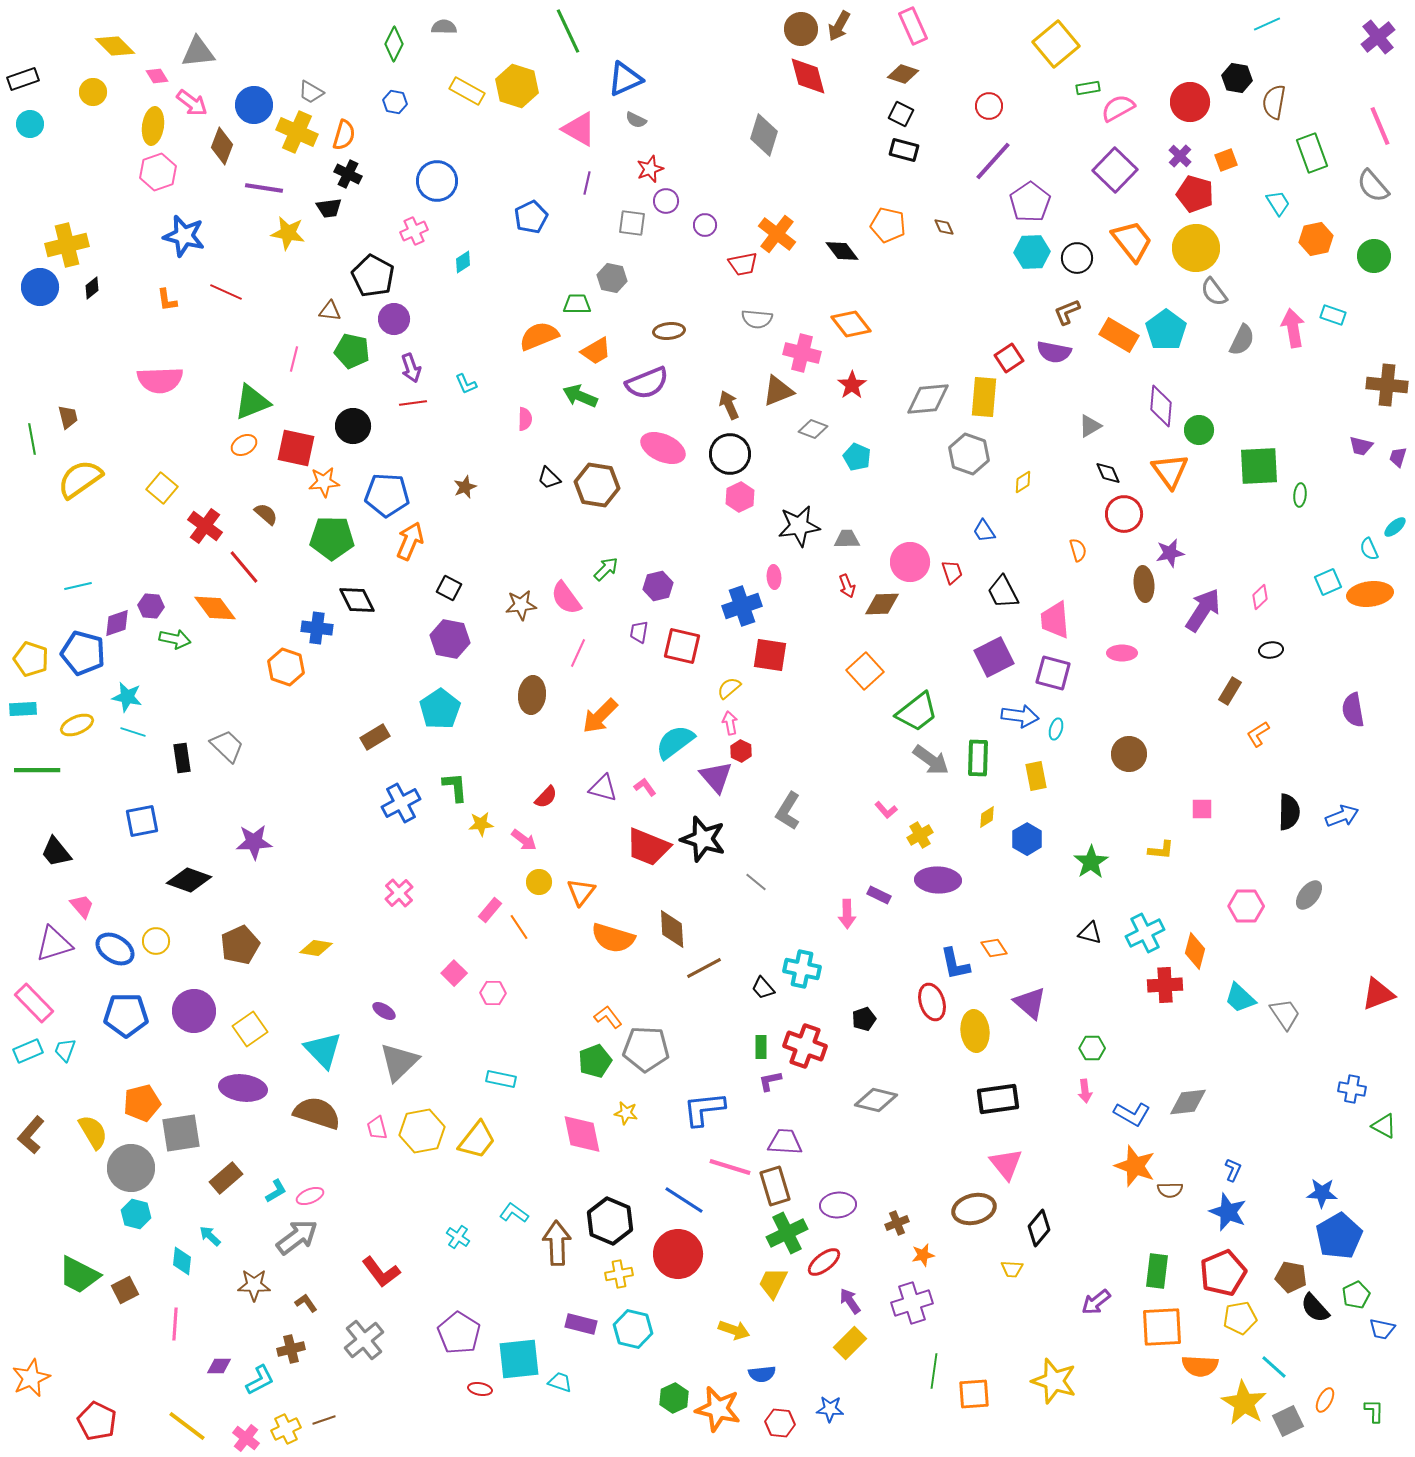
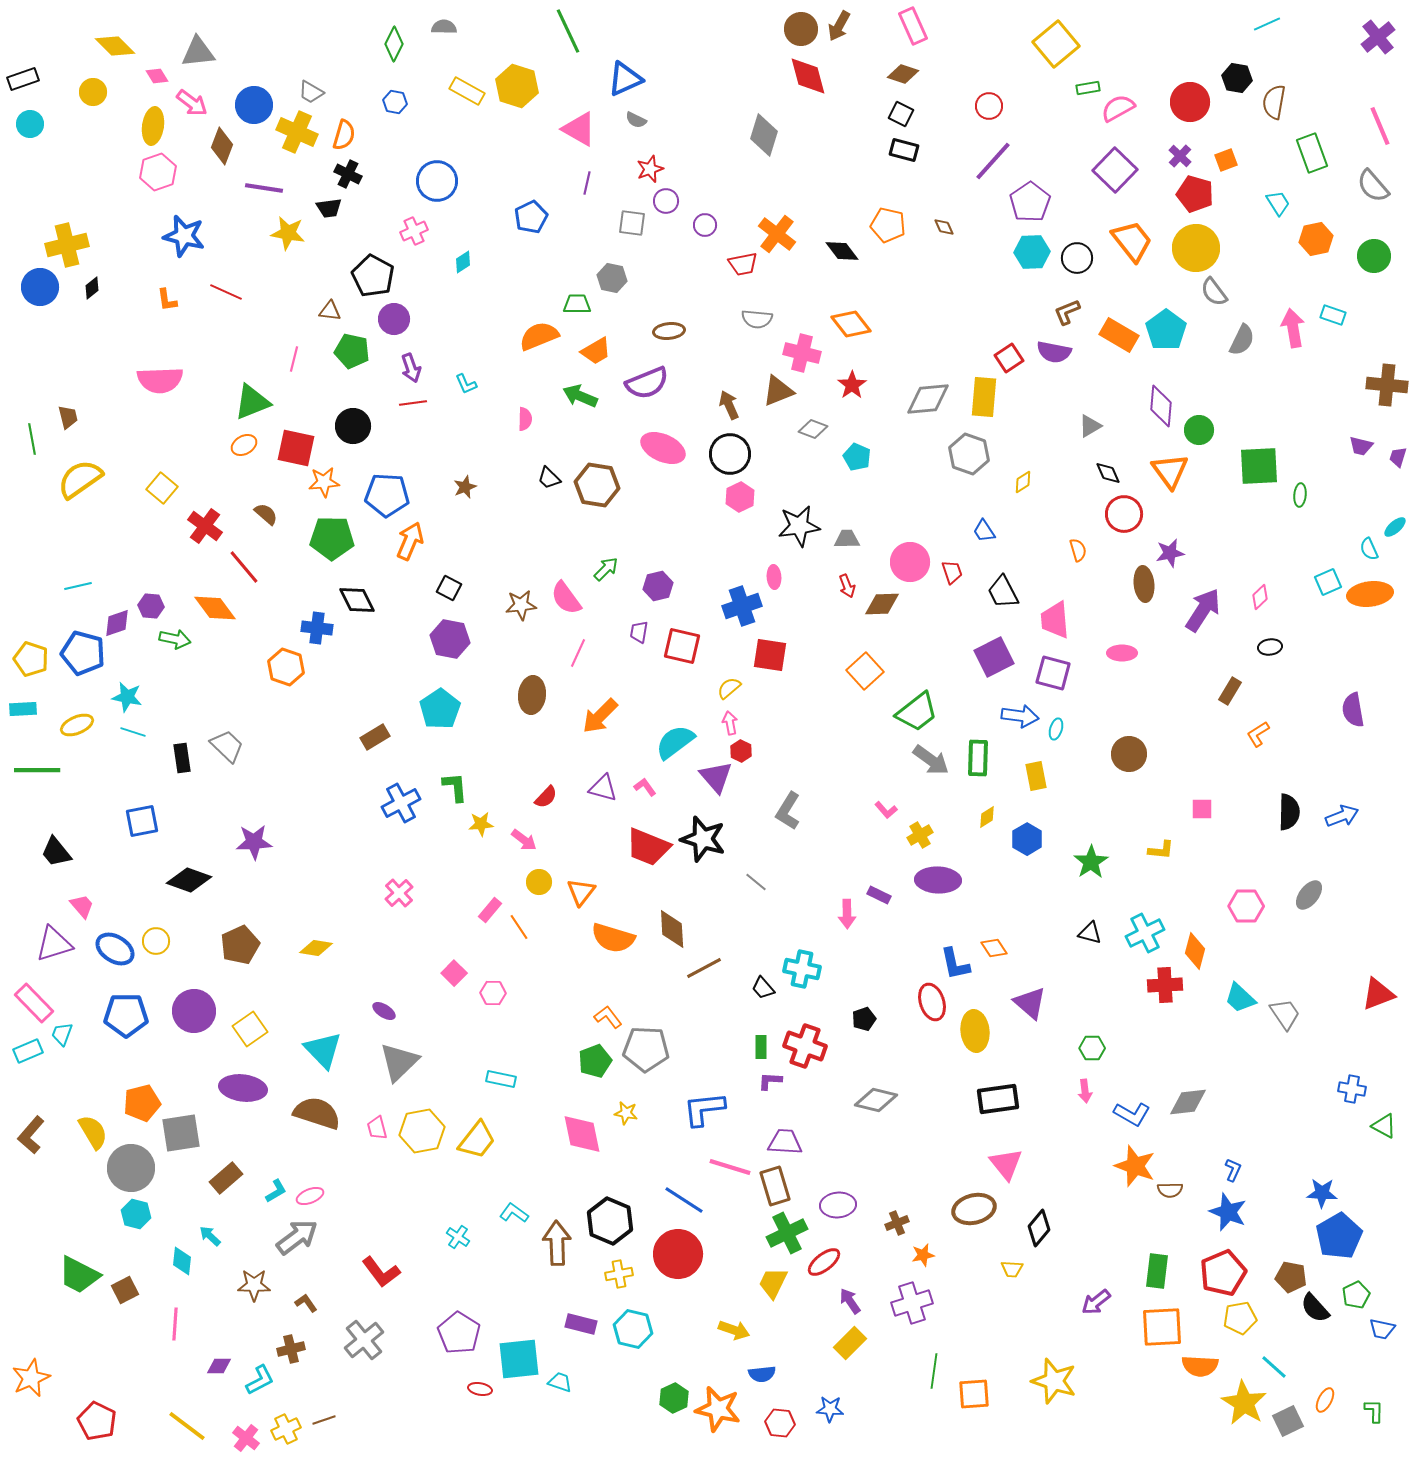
black ellipse at (1271, 650): moved 1 px left, 3 px up
cyan trapezoid at (65, 1050): moved 3 px left, 16 px up
purple L-shape at (770, 1081): rotated 15 degrees clockwise
